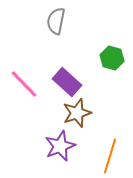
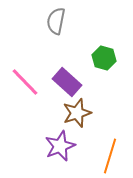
green hexagon: moved 8 px left
pink line: moved 1 px right, 2 px up
